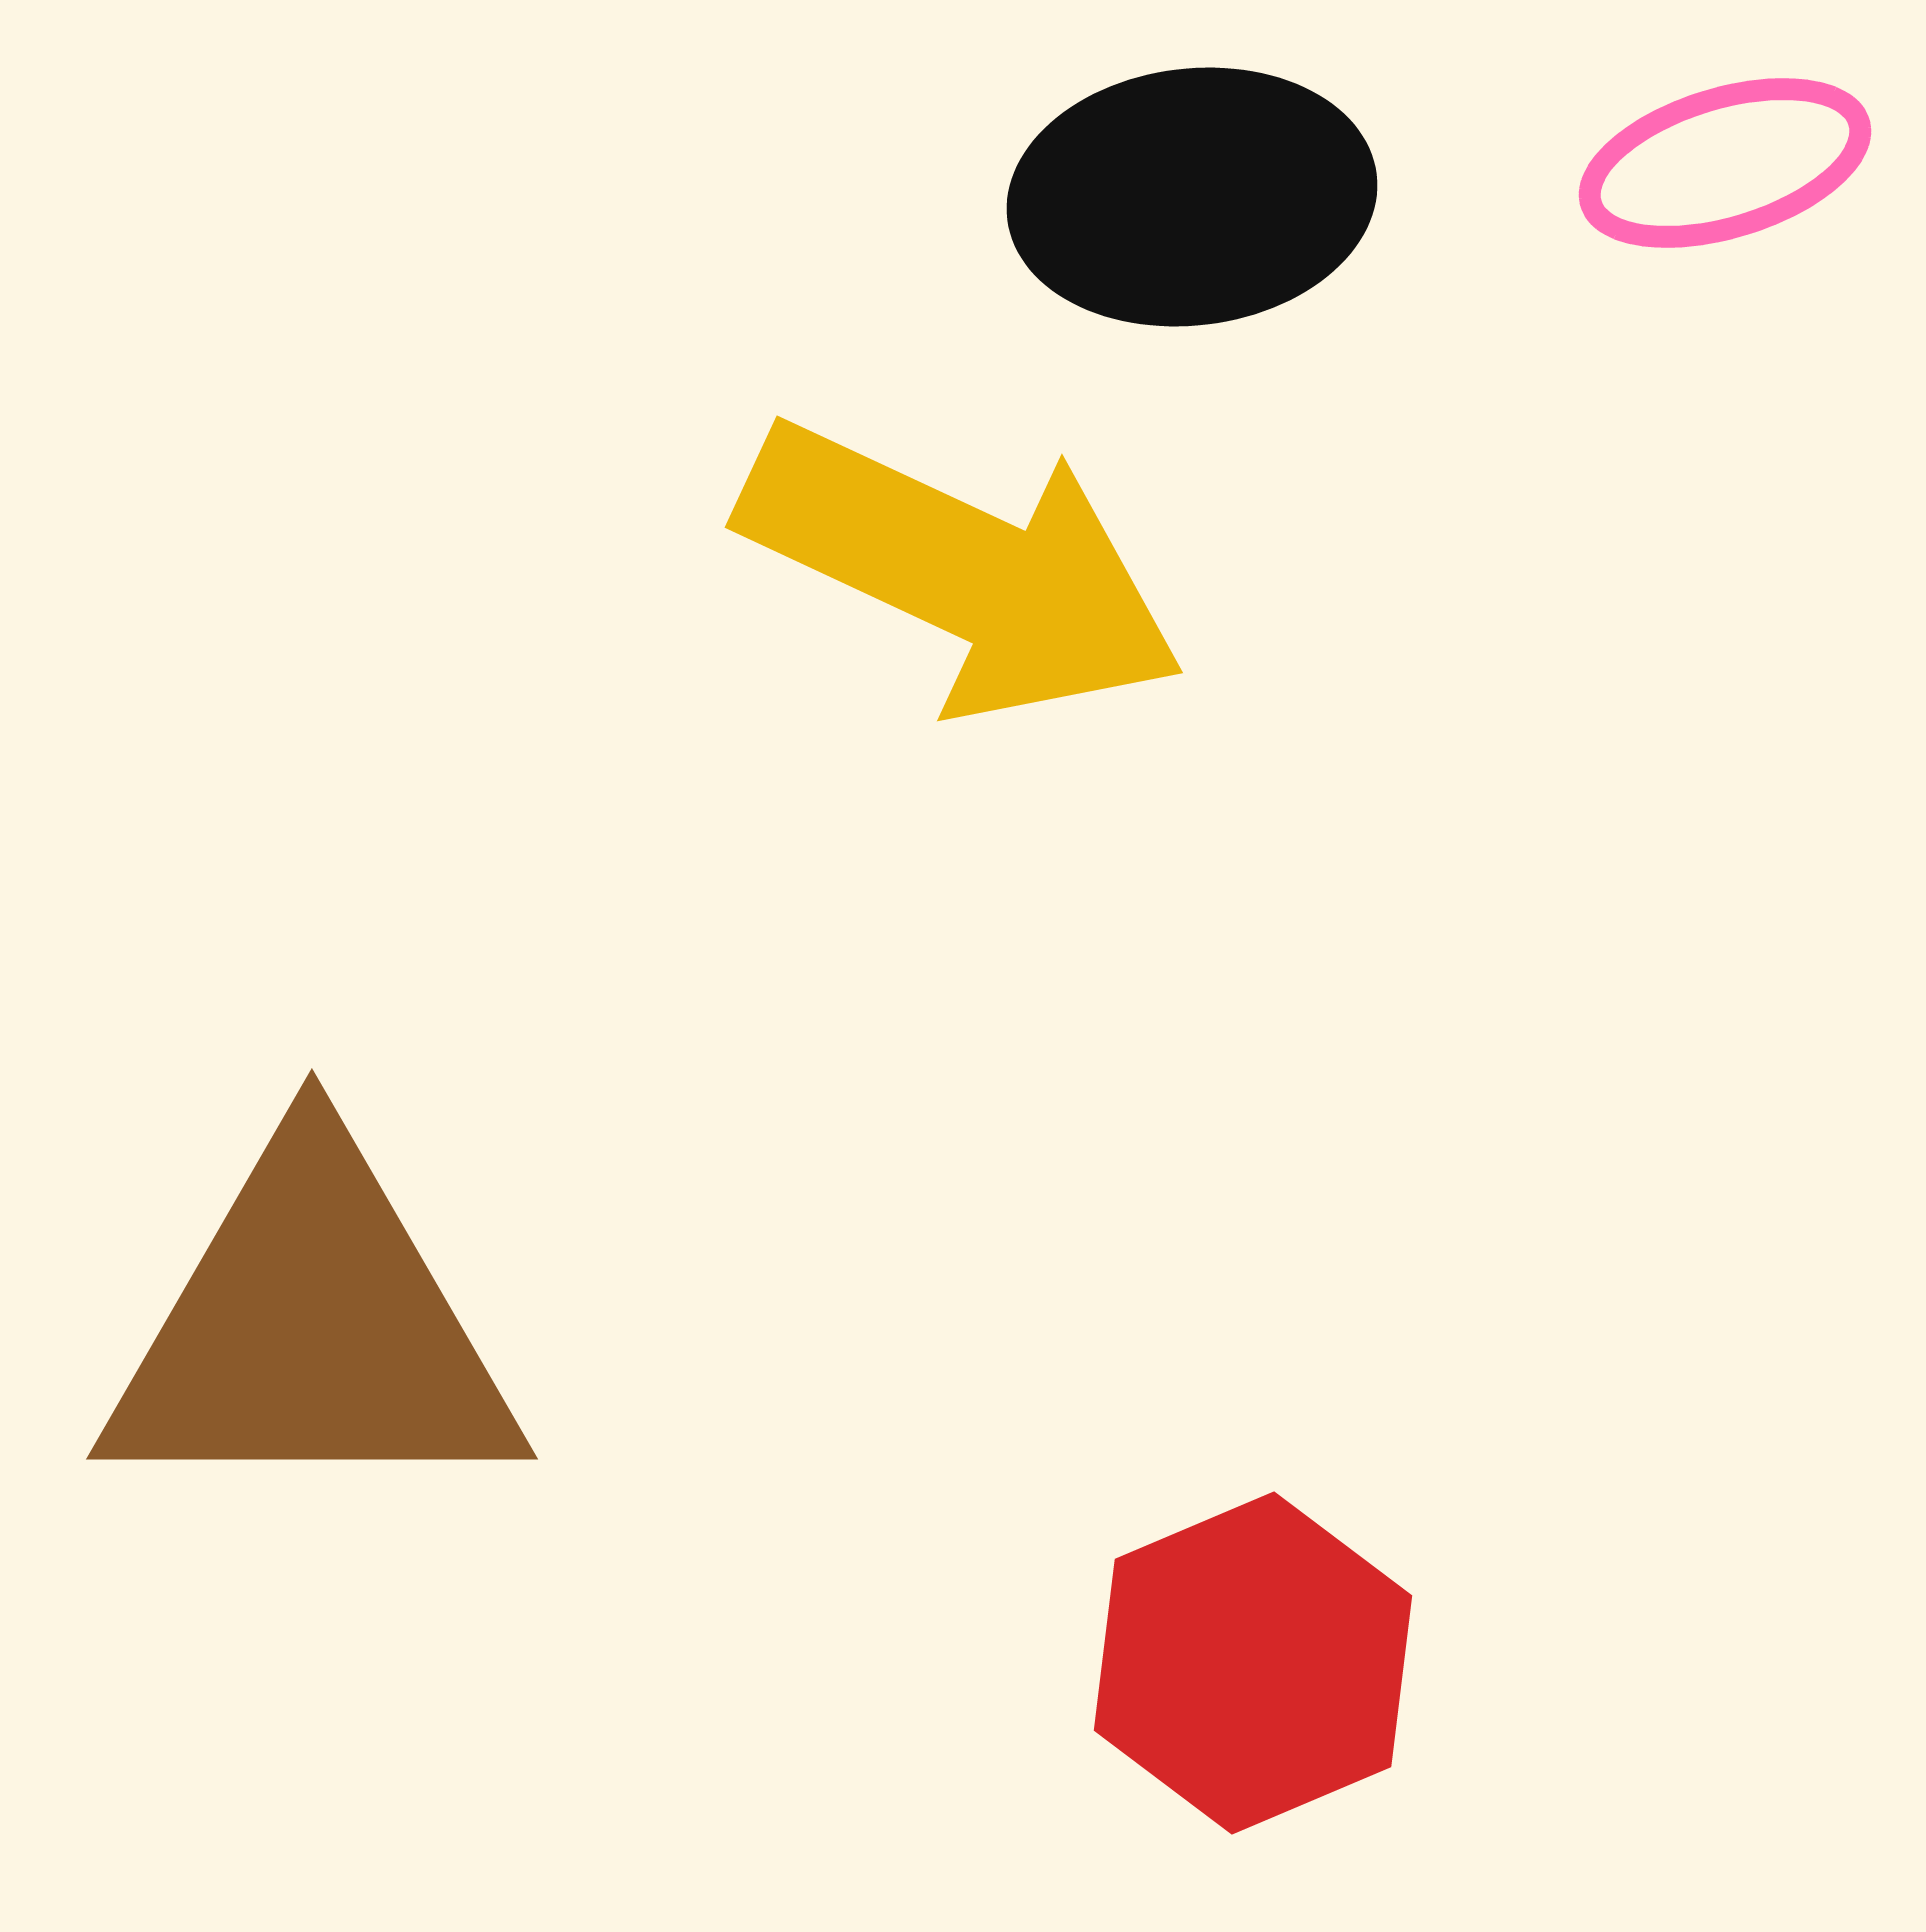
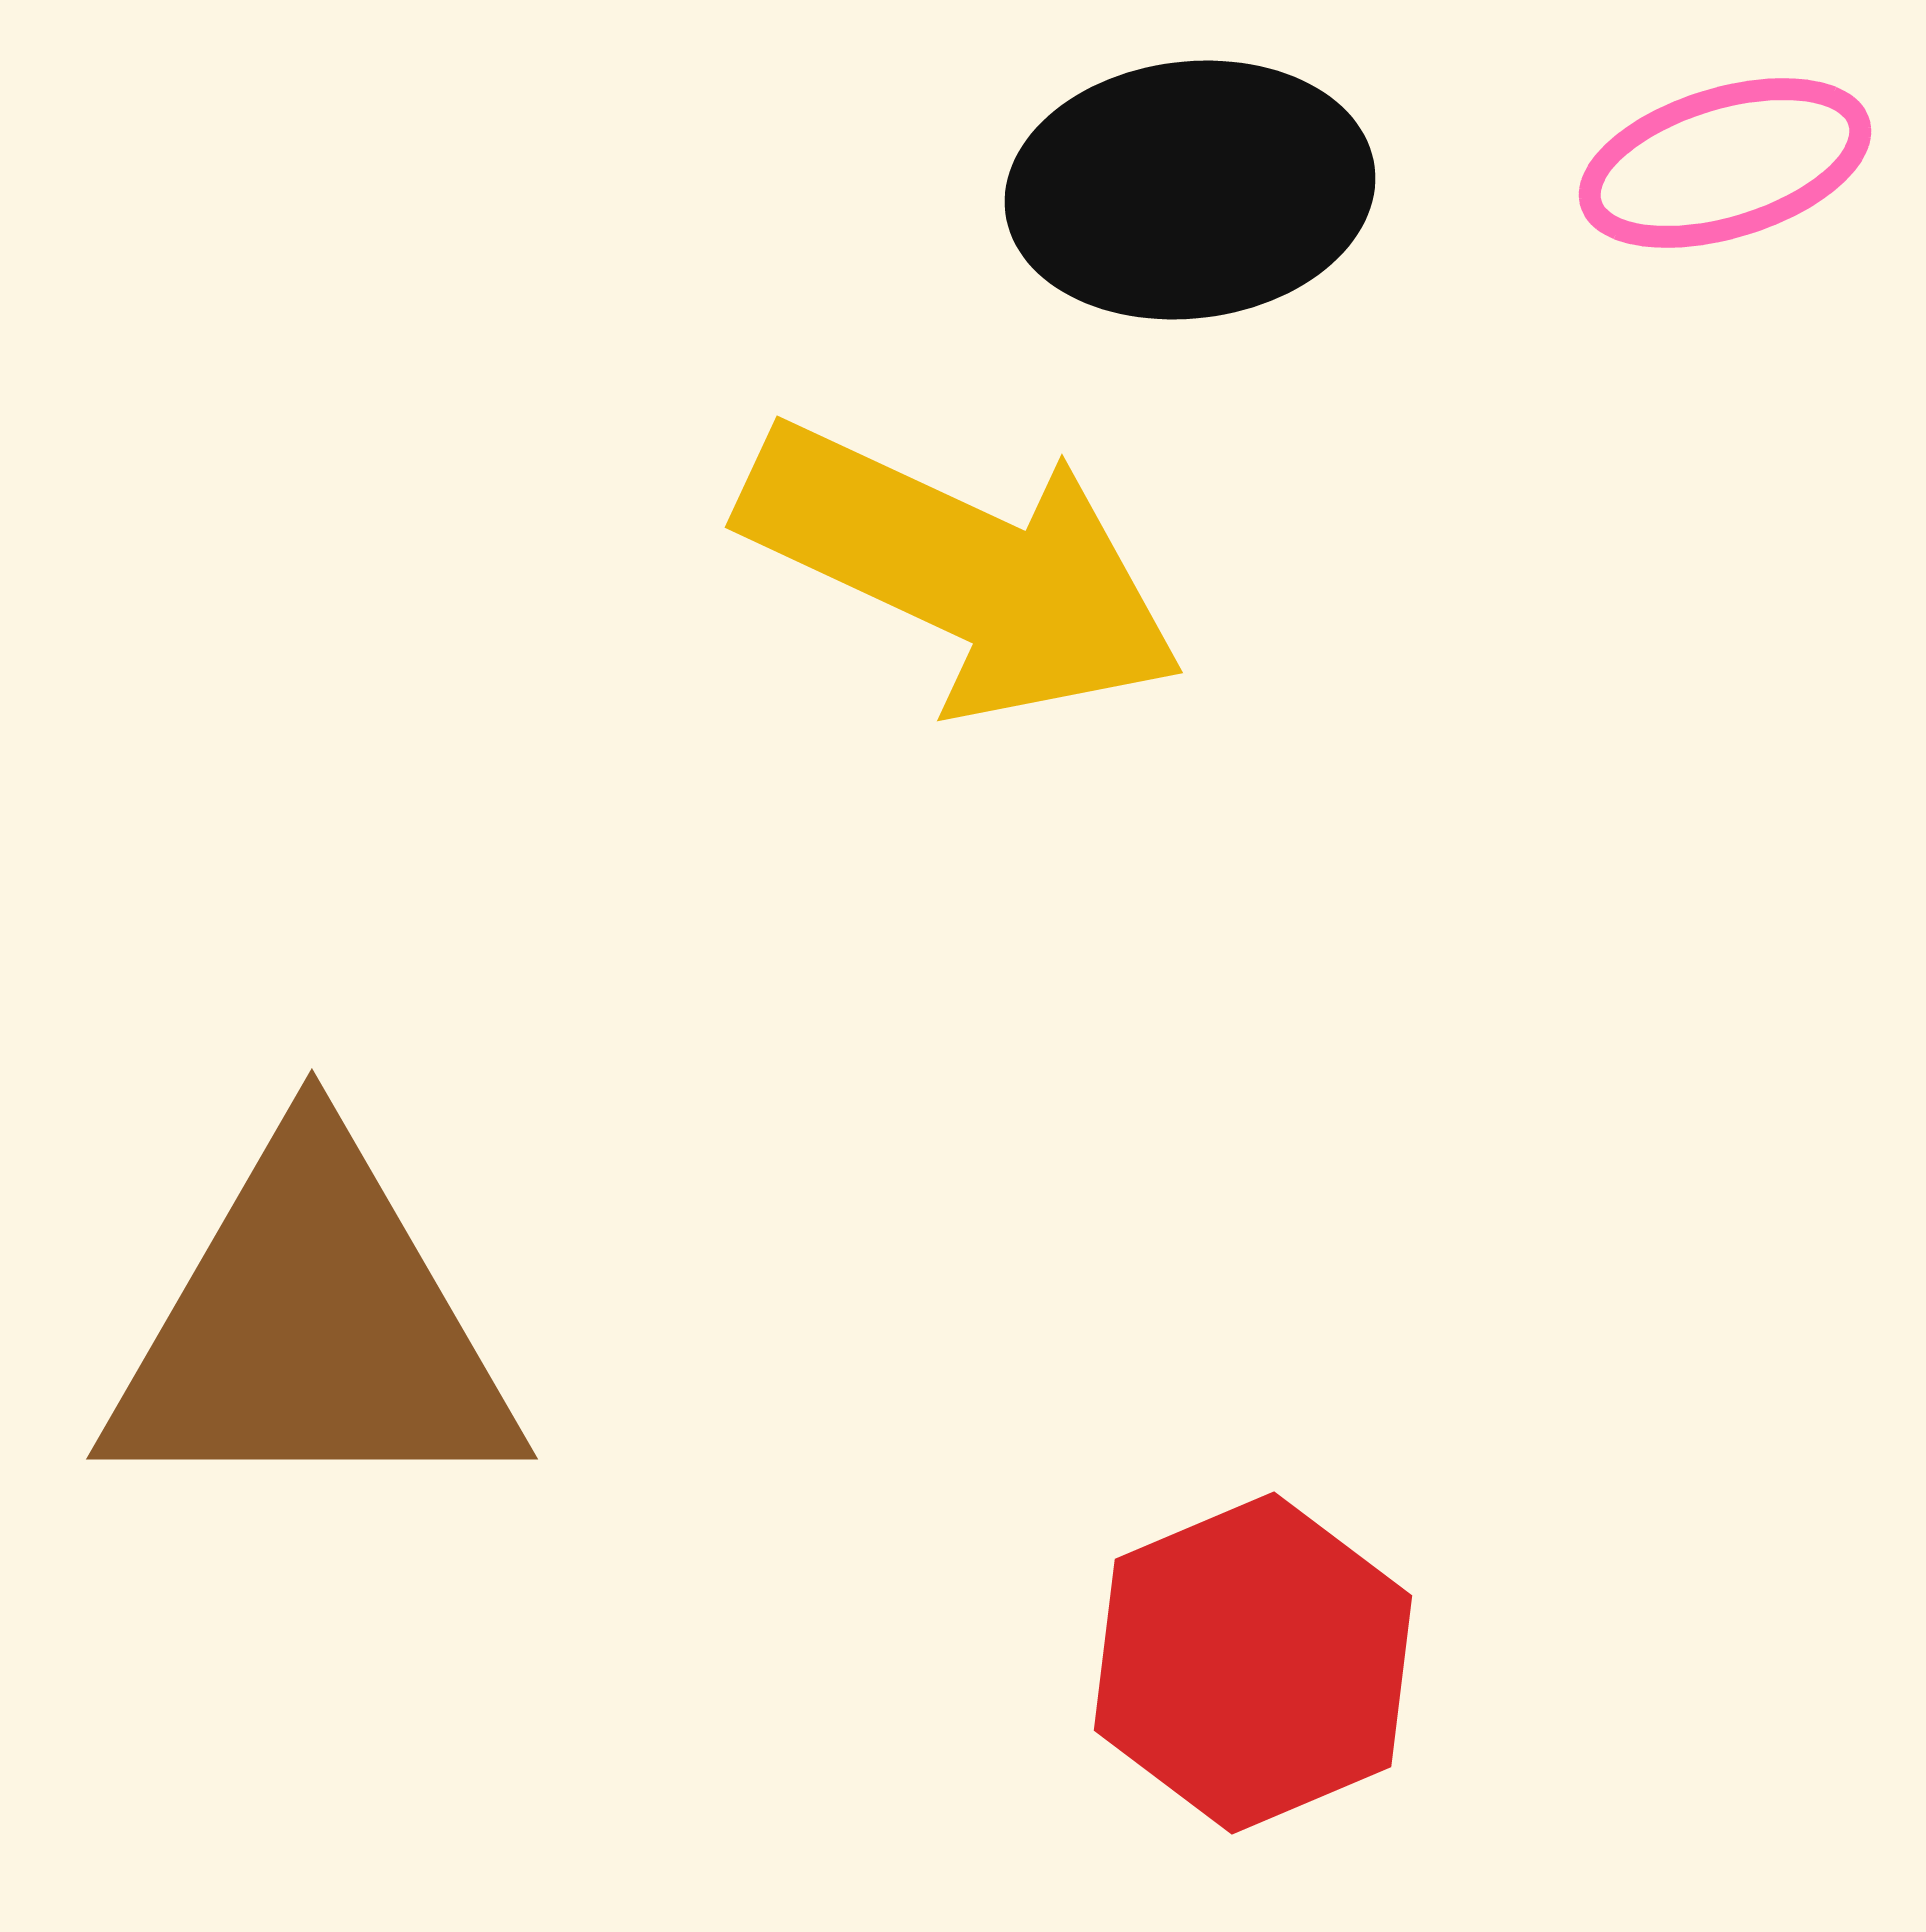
black ellipse: moved 2 px left, 7 px up
